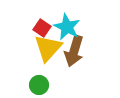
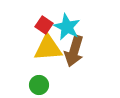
red square: moved 2 px right, 3 px up
yellow triangle: rotated 44 degrees clockwise
